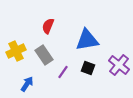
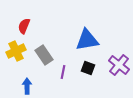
red semicircle: moved 24 px left
purple line: rotated 24 degrees counterclockwise
blue arrow: moved 2 px down; rotated 35 degrees counterclockwise
